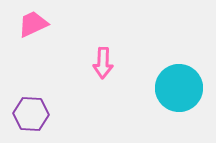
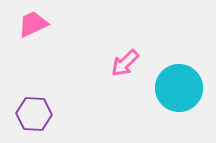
pink arrow: moved 22 px right; rotated 44 degrees clockwise
purple hexagon: moved 3 px right
